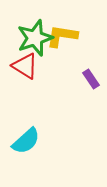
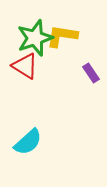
purple rectangle: moved 6 px up
cyan semicircle: moved 2 px right, 1 px down
